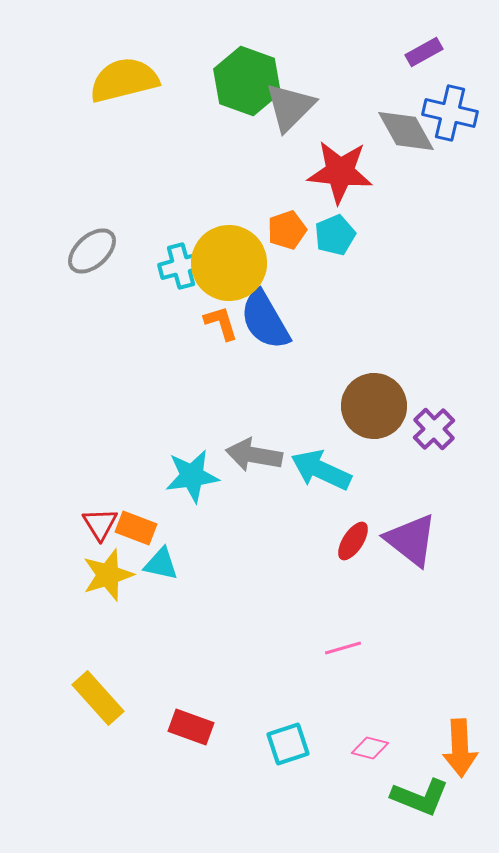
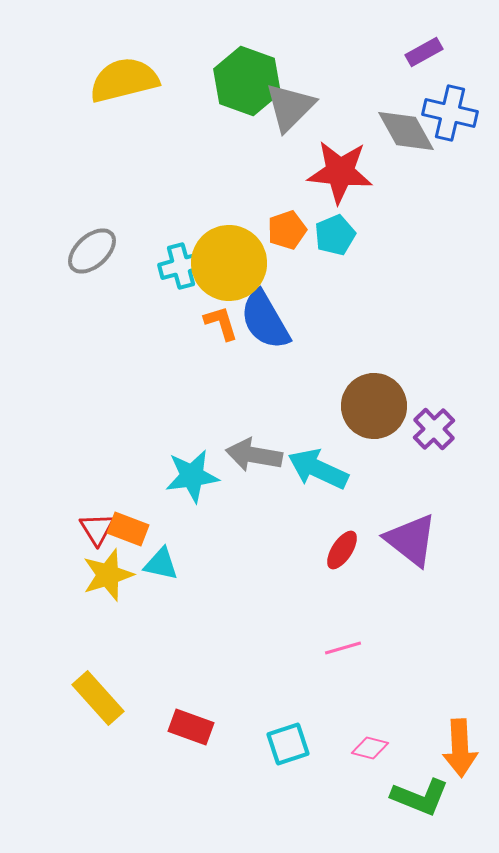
cyan arrow: moved 3 px left, 1 px up
red triangle: moved 3 px left, 5 px down
orange rectangle: moved 8 px left, 1 px down
red ellipse: moved 11 px left, 9 px down
